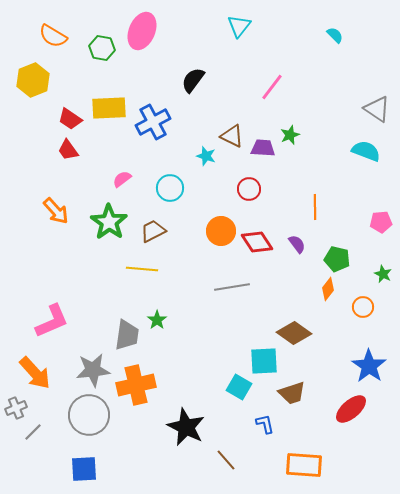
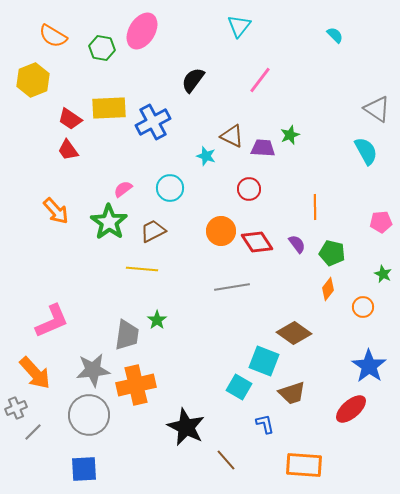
pink ellipse at (142, 31): rotated 9 degrees clockwise
pink line at (272, 87): moved 12 px left, 7 px up
cyan semicircle at (366, 151): rotated 40 degrees clockwise
pink semicircle at (122, 179): moved 1 px right, 10 px down
green pentagon at (337, 259): moved 5 px left, 6 px up
cyan square at (264, 361): rotated 24 degrees clockwise
